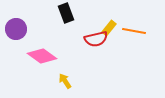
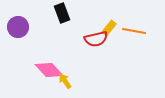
black rectangle: moved 4 px left
purple circle: moved 2 px right, 2 px up
pink diamond: moved 7 px right, 14 px down; rotated 12 degrees clockwise
